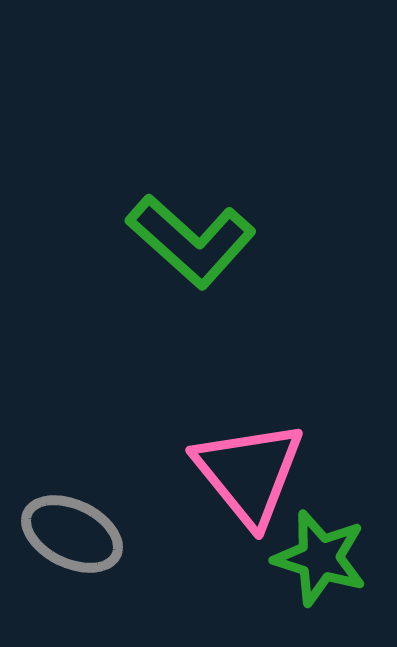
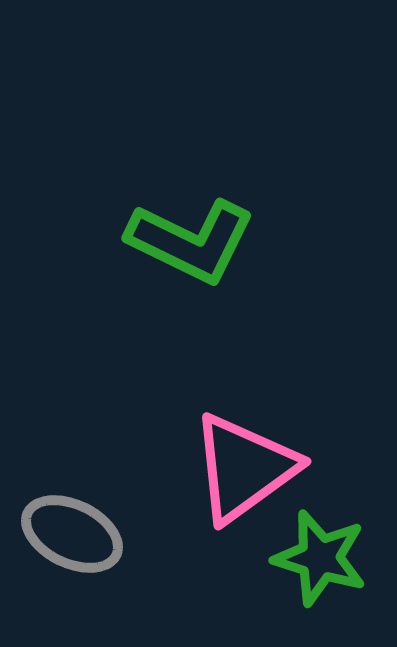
green L-shape: rotated 16 degrees counterclockwise
pink triangle: moved 5 px left, 5 px up; rotated 33 degrees clockwise
